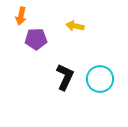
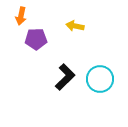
black L-shape: rotated 20 degrees clockwise
